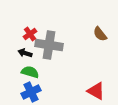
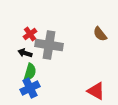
green semicircle: rotated 90 degrees clockwise
blue cross: moved 1 px left, 4 px up
